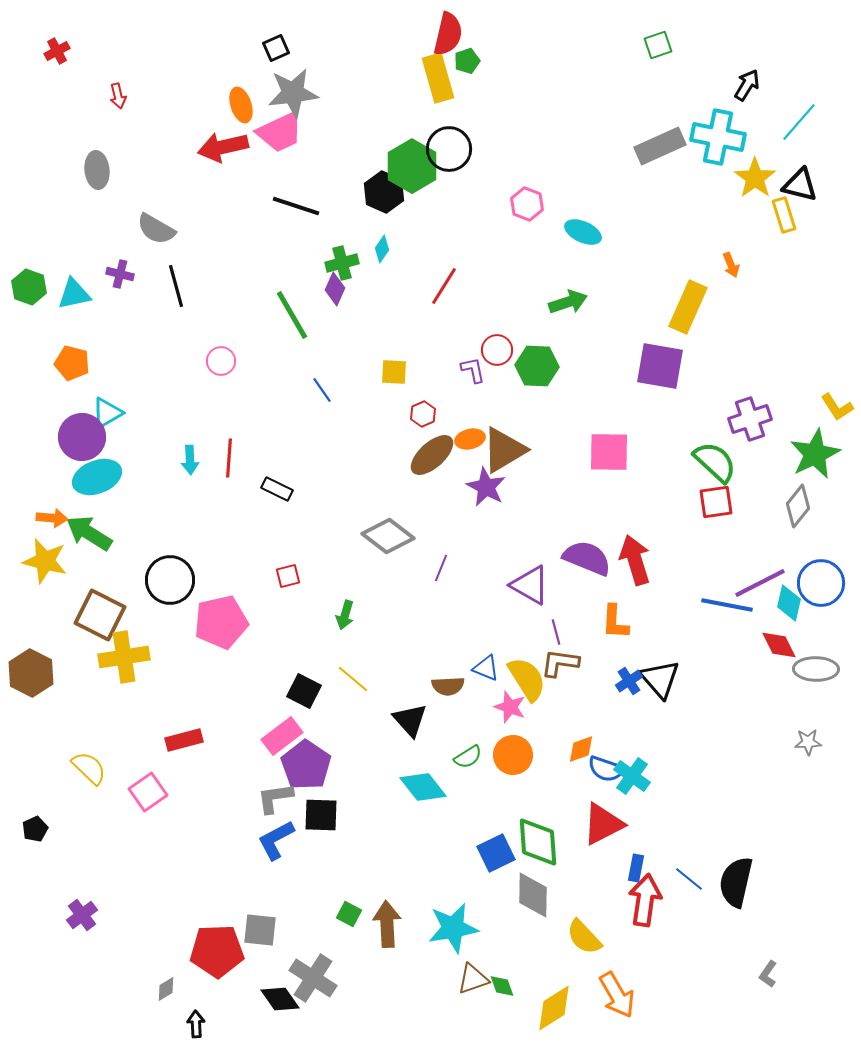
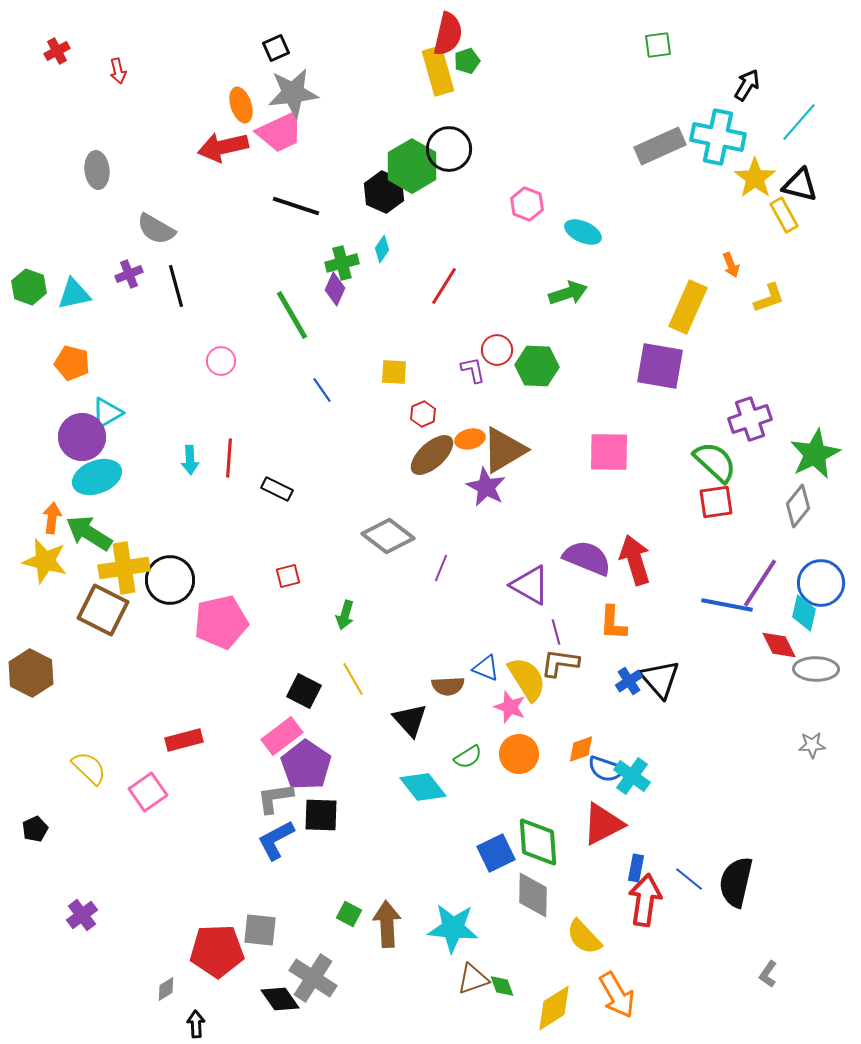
green square at (658, 45): rotated 12 degrees clockwise
yellow rectangle at (438, 78): moved 7 px up
red arrow at (118, 96): moved 25 px up
yellow rectangle at (784, 215): rotated 12 degrees counterclockwise
purple cross at (120, 274): moved 9 px right; rotated 36 degrees counterclockwise
green arrow at (568, 302): moved 9 px up
yellow L-shape at (837, 407): moved 68 px left, 109 px up; rotated 76 degrees counterclockwise
orange arrow at (52, 518): rotated 88 degrees counterclockwise
purple line at (760, 583): rotated 30 degrees counterclockwise
cyan diamond at (789, 603): moved 15 px right, 10 px down
brown square at (100, 615): moved 3 px right, 5 px up
orange L-shape at (615, 622): moved 2 px left, 1 px down
yellow cross at (124, 657): moved 89 px up
yellow line at (353, 679): rotated 20 degrees clockwise
gray star at (808, 742): moved 4 px right, 3 px down
orange circle at (513, 755): moved 6 px right, 1 px up
cyan star at (453, 928): rotated 15 degrees clockwise
